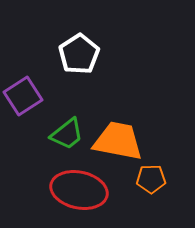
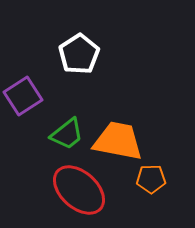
red ellipse: rotated 30 degrees clockwise
